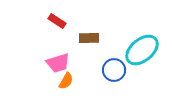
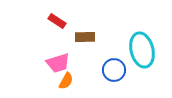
brown rectangle: moved 4 px left, 1 px up
cyan ellipse: rotated 64 degrees counterclockwise
